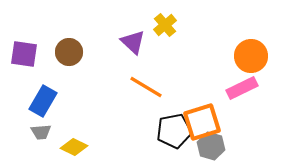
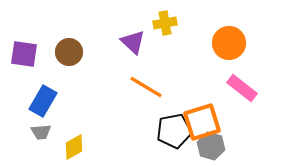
yellow cross: moved 2 px up; rotated 30 degrees clockwise
orange circle: moved 22 px left, 13 px up
pink rectangle: rotated 64 degrees clockwise
yellow diamond: rotated 56 degrees counterclockwise
